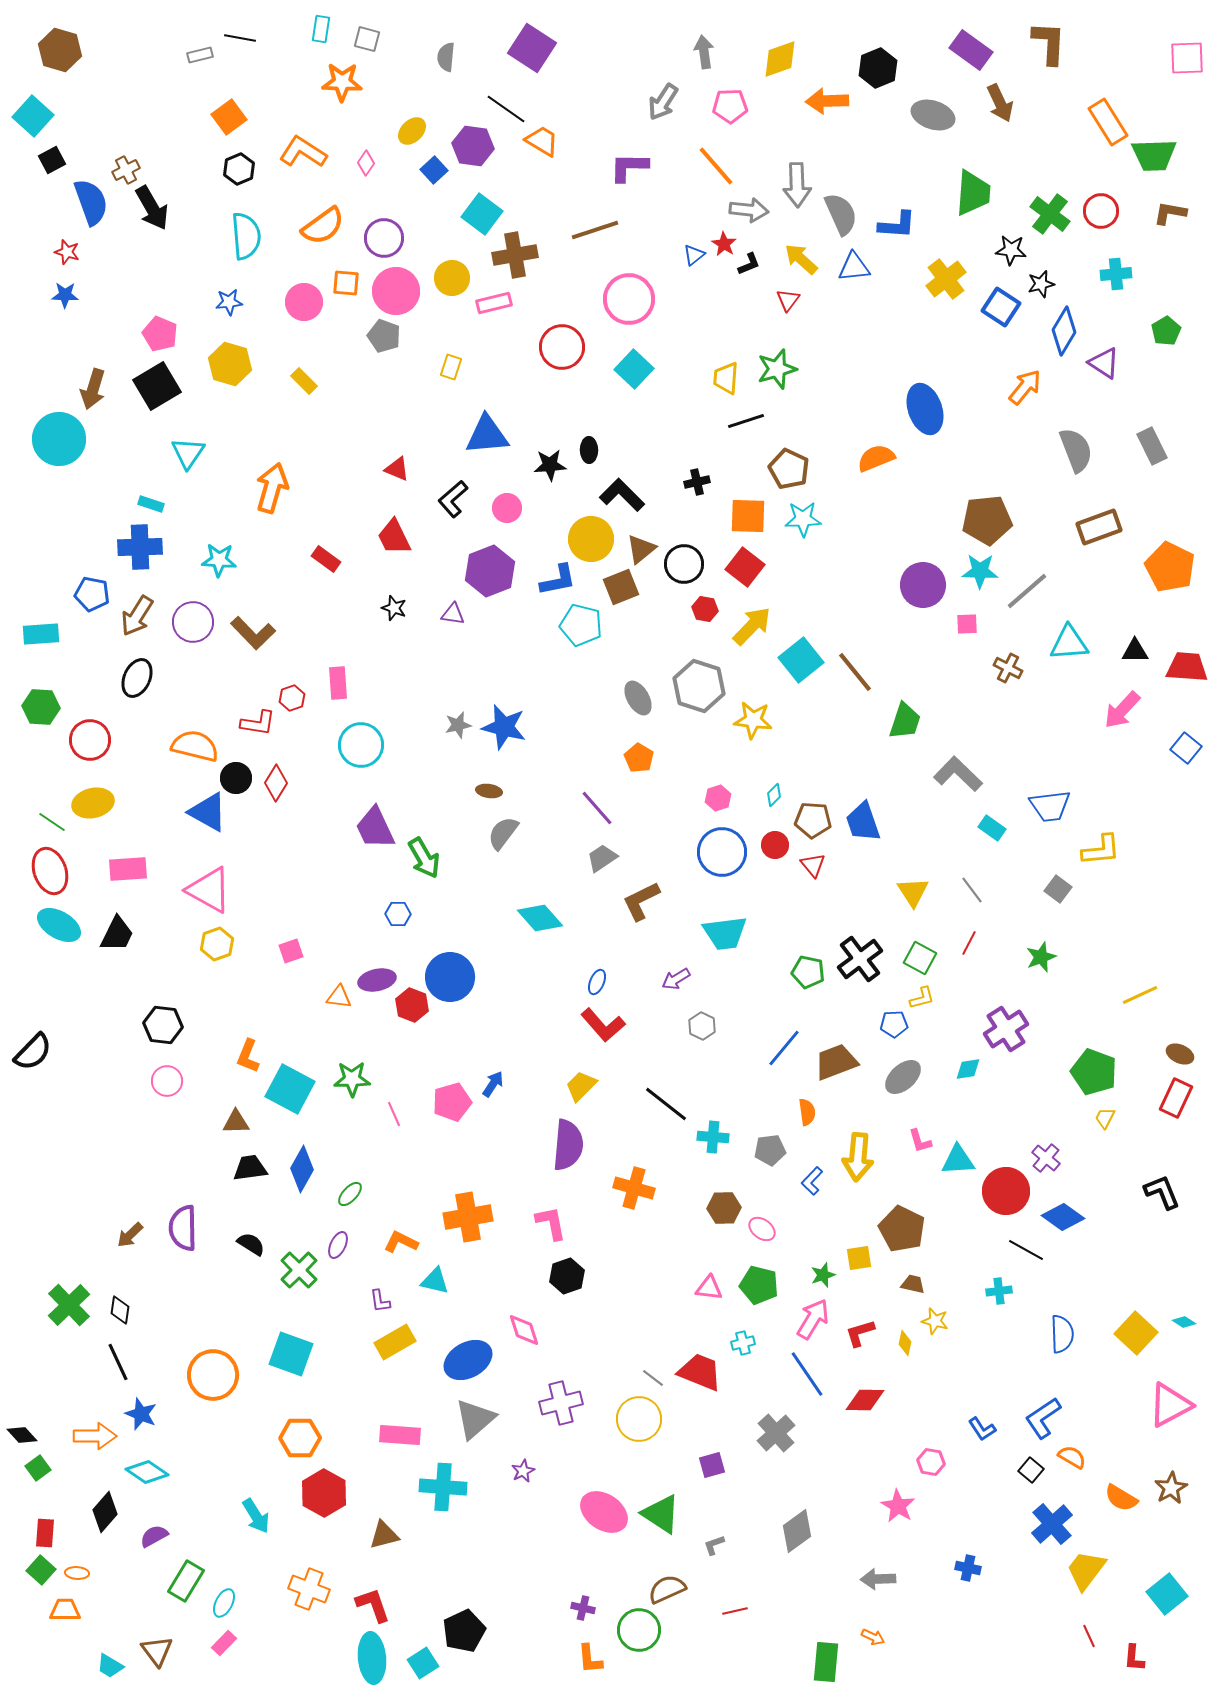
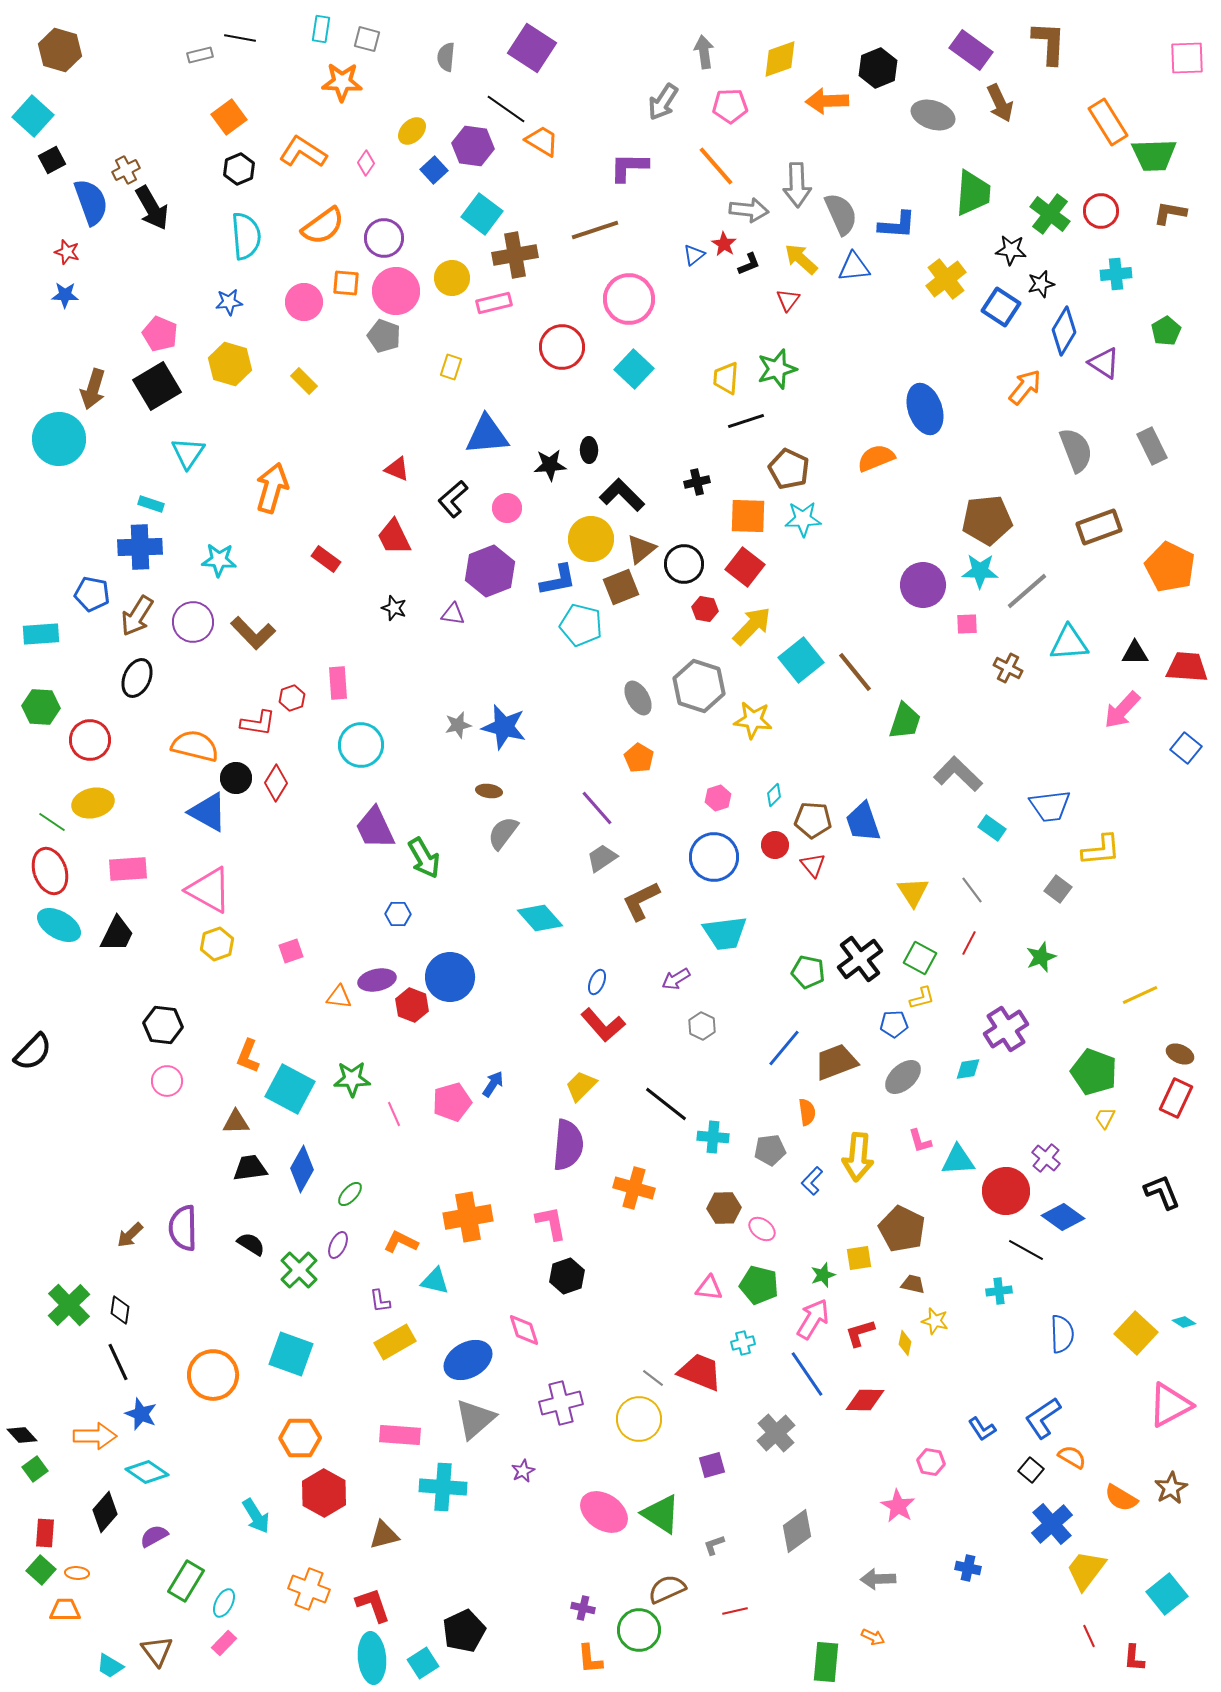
black triangle at (1135, 651): moved 2 px down
blue circle at (722, 852): moved 8 px left, 5 px down
green square at (38, 1468): moved 3 px left, 1 px down
